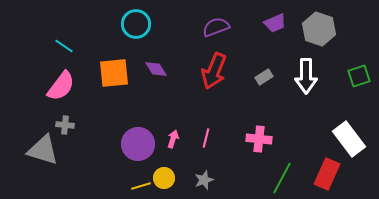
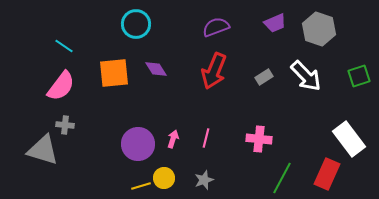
white arrow: rotated 44 degrees counterclockwise
